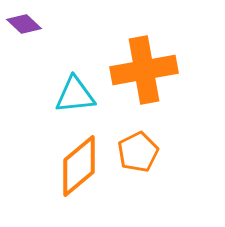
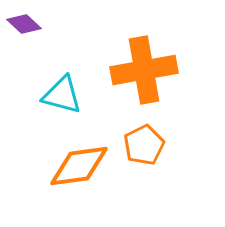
cyan triangle: moved 13 px left; rotated 21 degrees clockwise
orange pentagon: moved 6 px right, 7 px up
orange diamond: rotated 32 degrees clockwise
